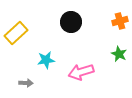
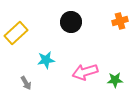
green star: moved 4 px left, 26 px down; rotated 28 degrees counterclockwise
pink arrow: moved 4 px right
gray arrow: rotated 56 degrees clockwise
